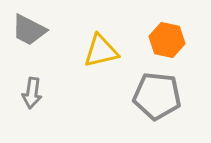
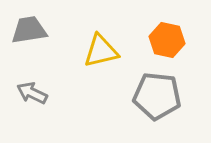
gray trapezoid: rotated 144 degrees clockwise
gray arrow: rotated 108 degrees clockwise
